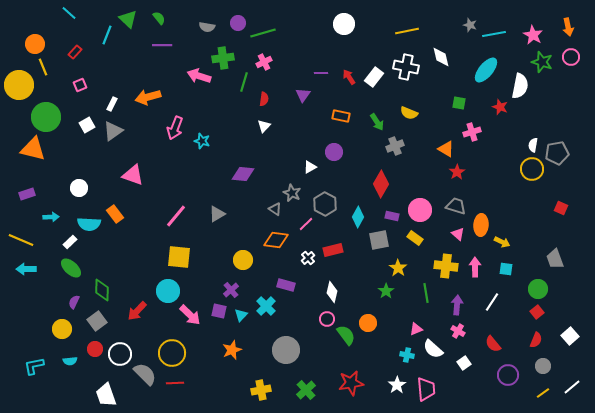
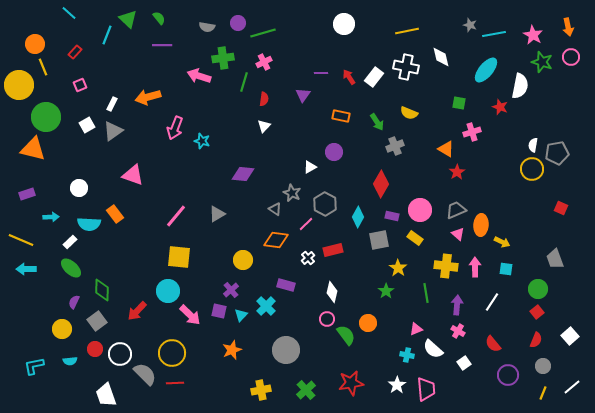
gray trapezoid at (456, 206): moved 4 px down; rotated 40 degrees counterclockwise
yellow line at (543, 393): rotated 32 degrees counterclockwise
